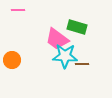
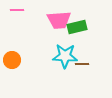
pink line: moved 1 px left
green rectangle: rotated 30 degrees counterclockwise
pink trapezoid: moved 2 px right, 19 px up; rotated 40 degrees counterclockwise
